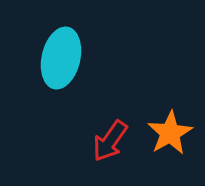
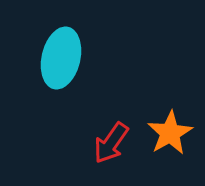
red arrow: moved 1 px right, 2 px down
